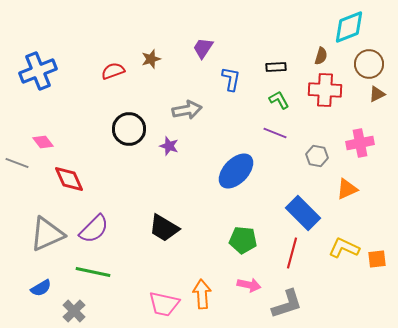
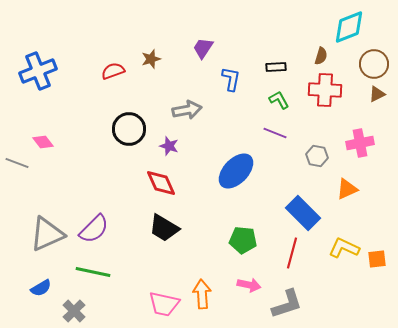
brown circle: moved 5 px right
red diamond: moved 92 px right, 4 px down
